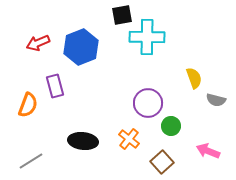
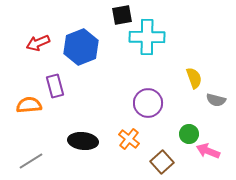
orange semicircle: moved 1 px right; rotated 115 degrees counterclockwise
green circle: moved 18 px right, 8 px down
